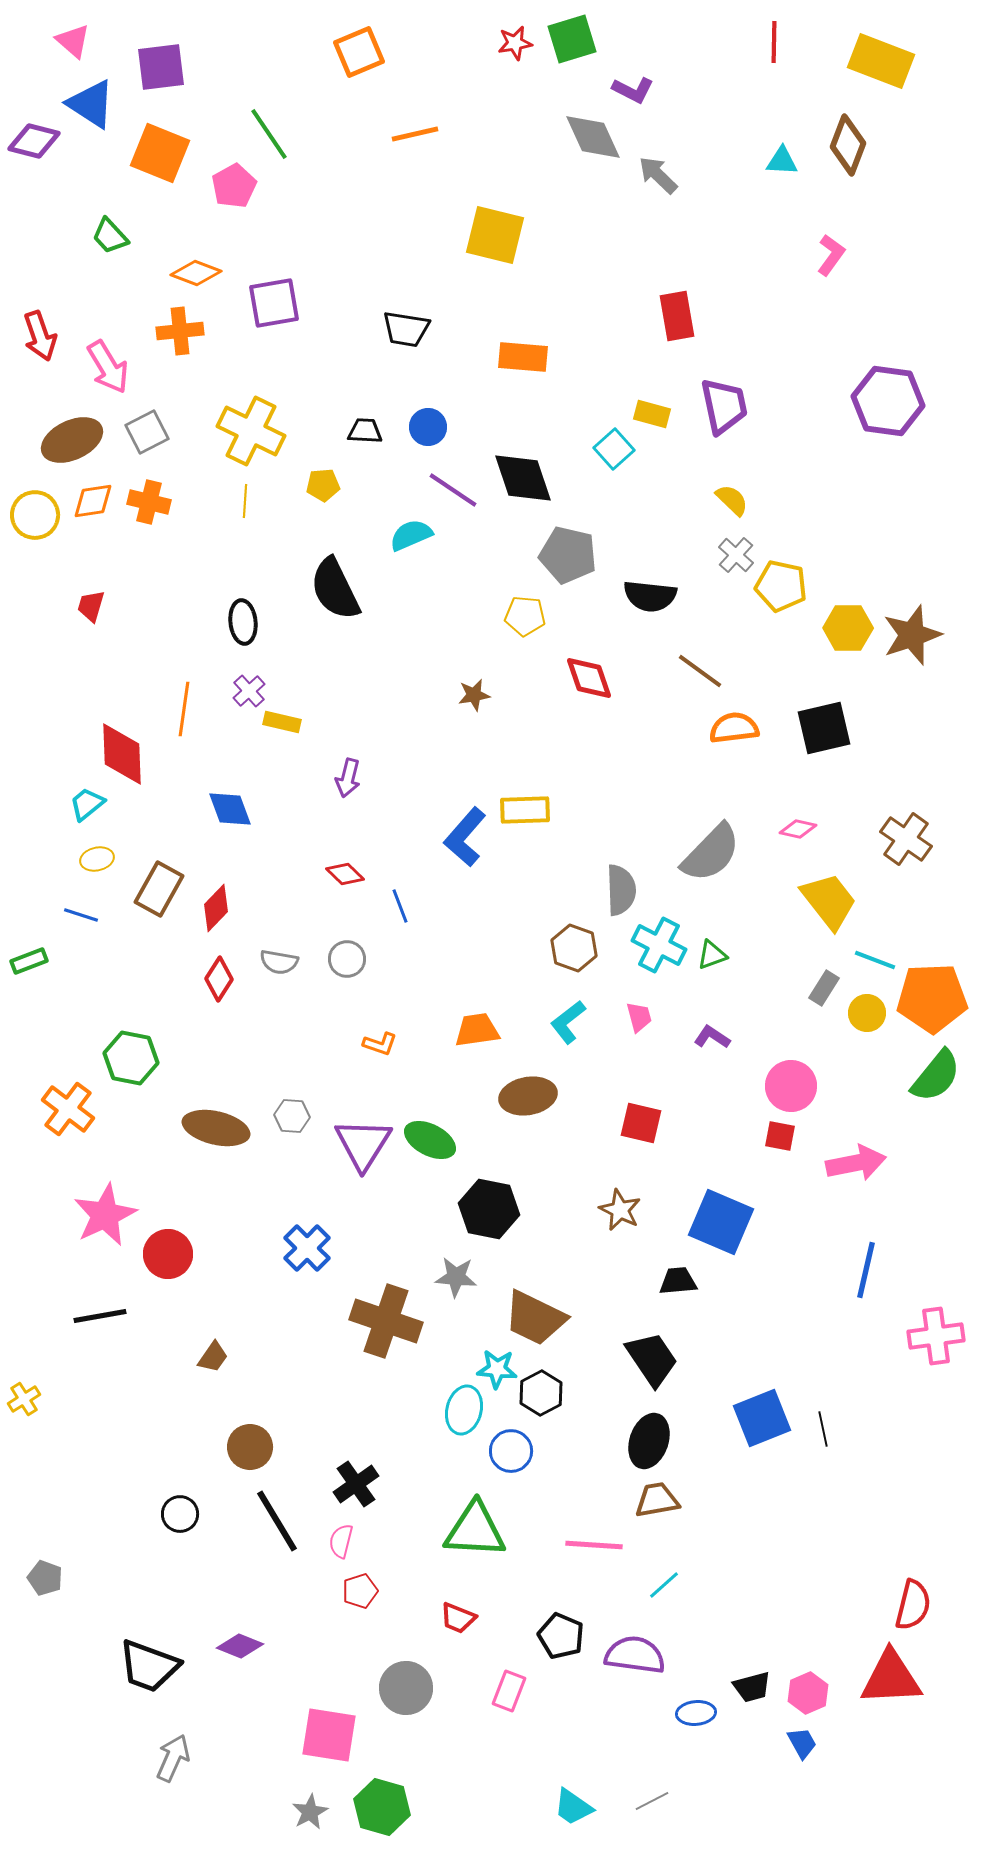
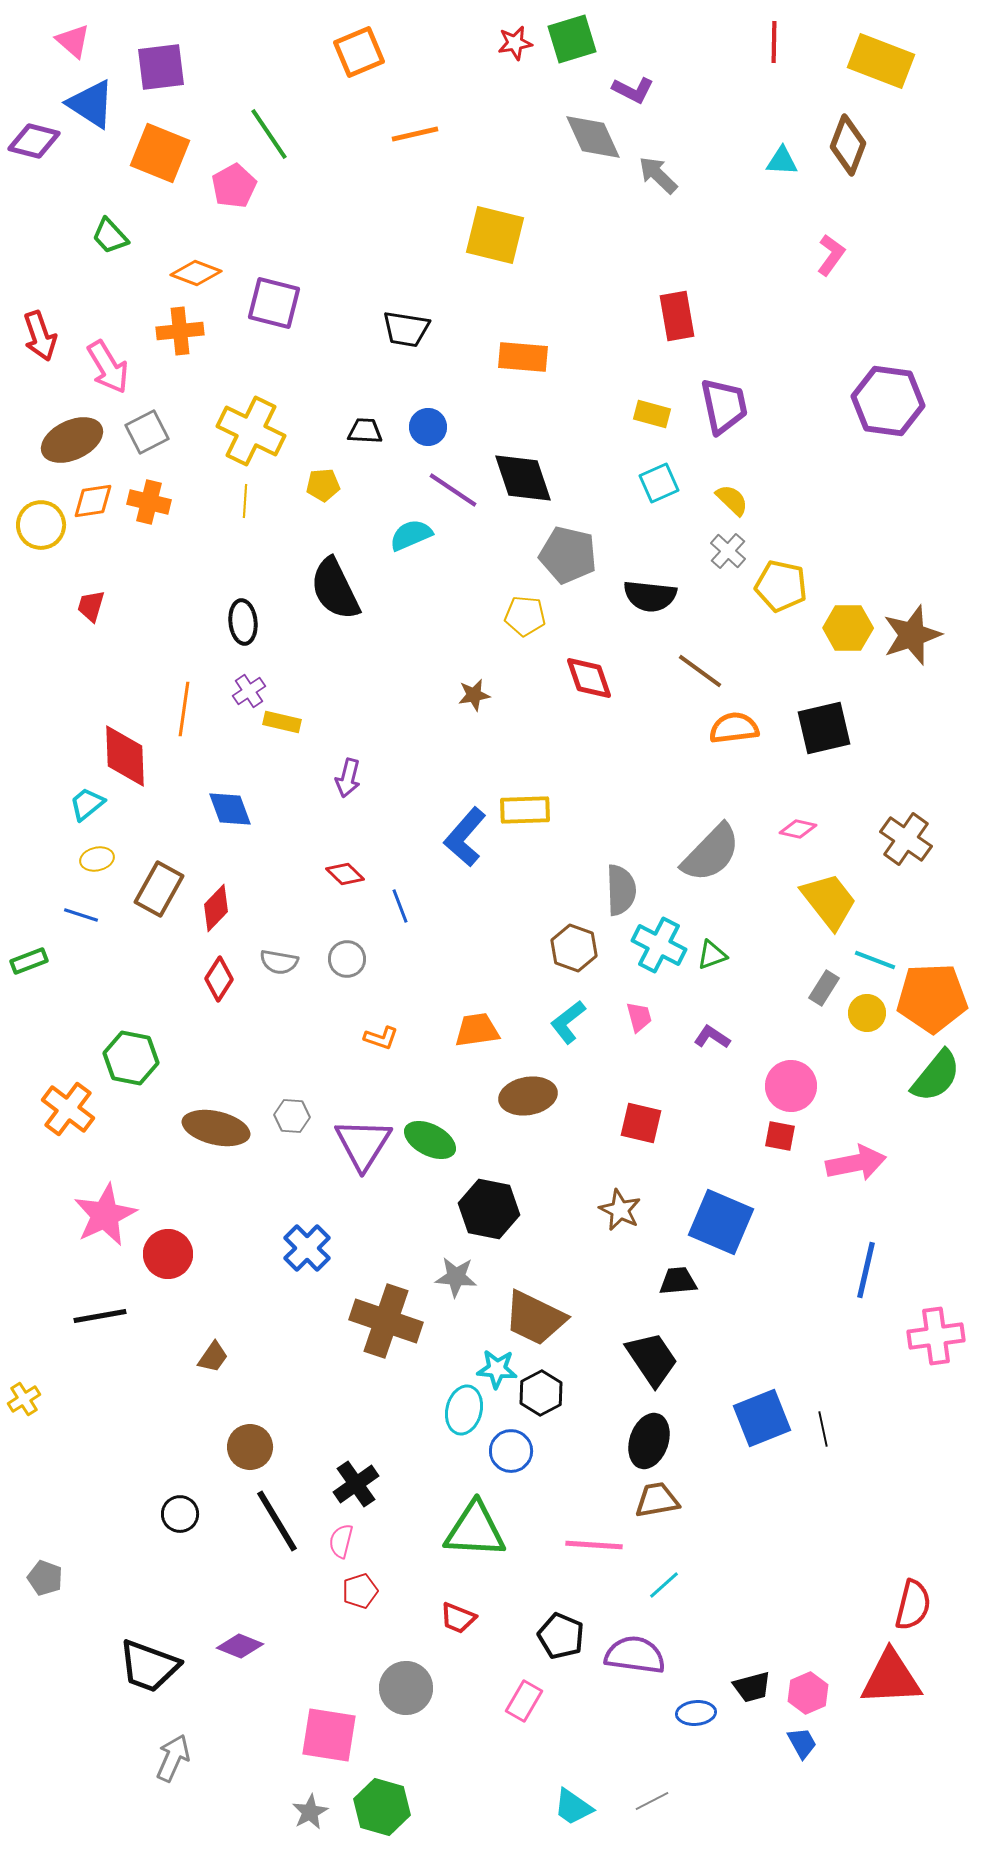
purple square at (274, 303): rotated 24 degrees clockwise
cyan square at (614, 449): moved 45 px right, 34 px down; rotated 18 degrees clockwise
yellow circle at (35, 515): moved 6 px right, 10 px down
gray cross at (736, 555): moved 8 px left, 4 px up
purple cross at (249, 691): rotated 8 degrees clockwise
red diamond at (122, 754): moved 3 px right, 2 px down
orange L-shape at (380, 1044): moved 1 px right, 6 px up
pink rectangle at (509, 1691): moved 15 px right, 10 px down; rotated 9 degrees clockwise
